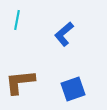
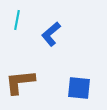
blue L-shape: moved 13 px left
blue square: moved 6 px right, 1 px up; rotated 25 degrees clockwise
